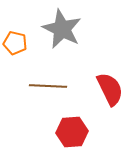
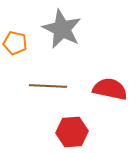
red semicircle: rotated 52 degrees counterclockwise
